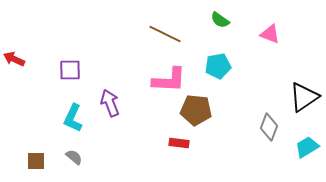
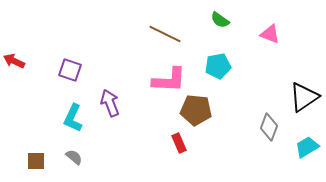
red arrow: moved 2 px down
purple square: rotated 20 degrees clockwise
red rectangle: rotated 60 degrees clockwise
